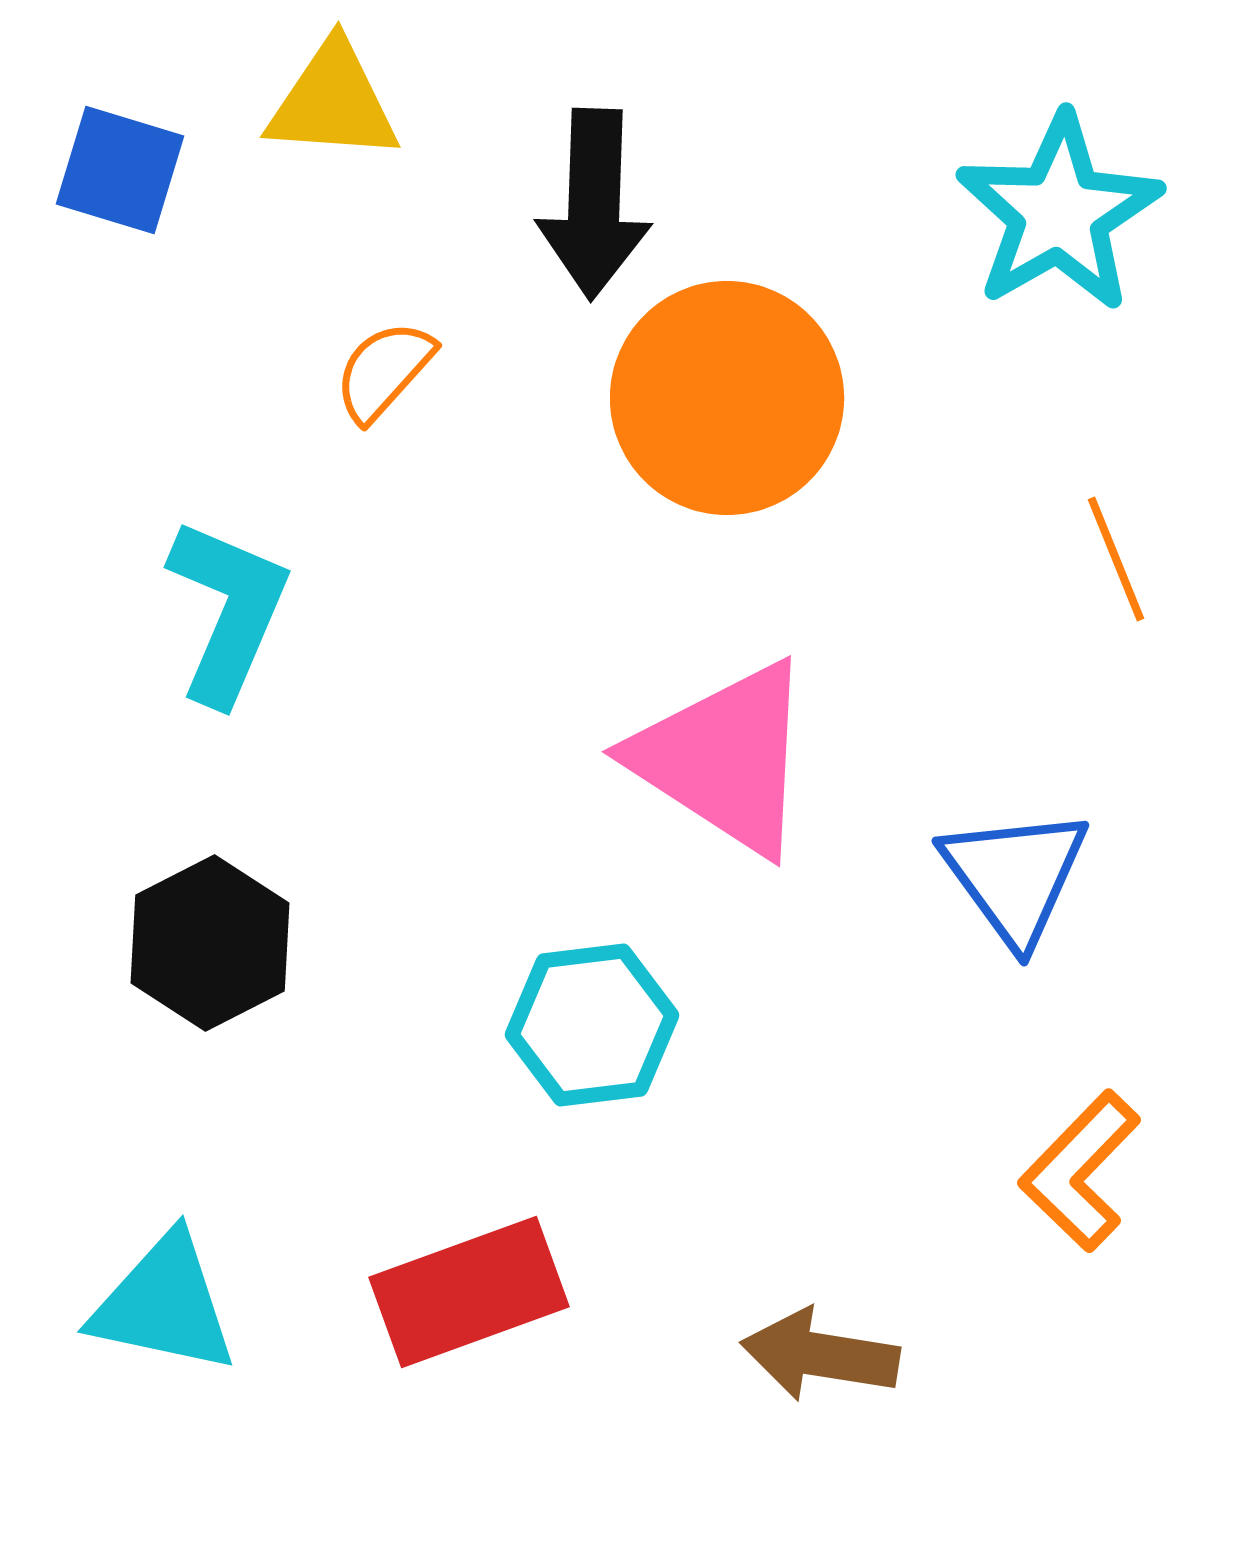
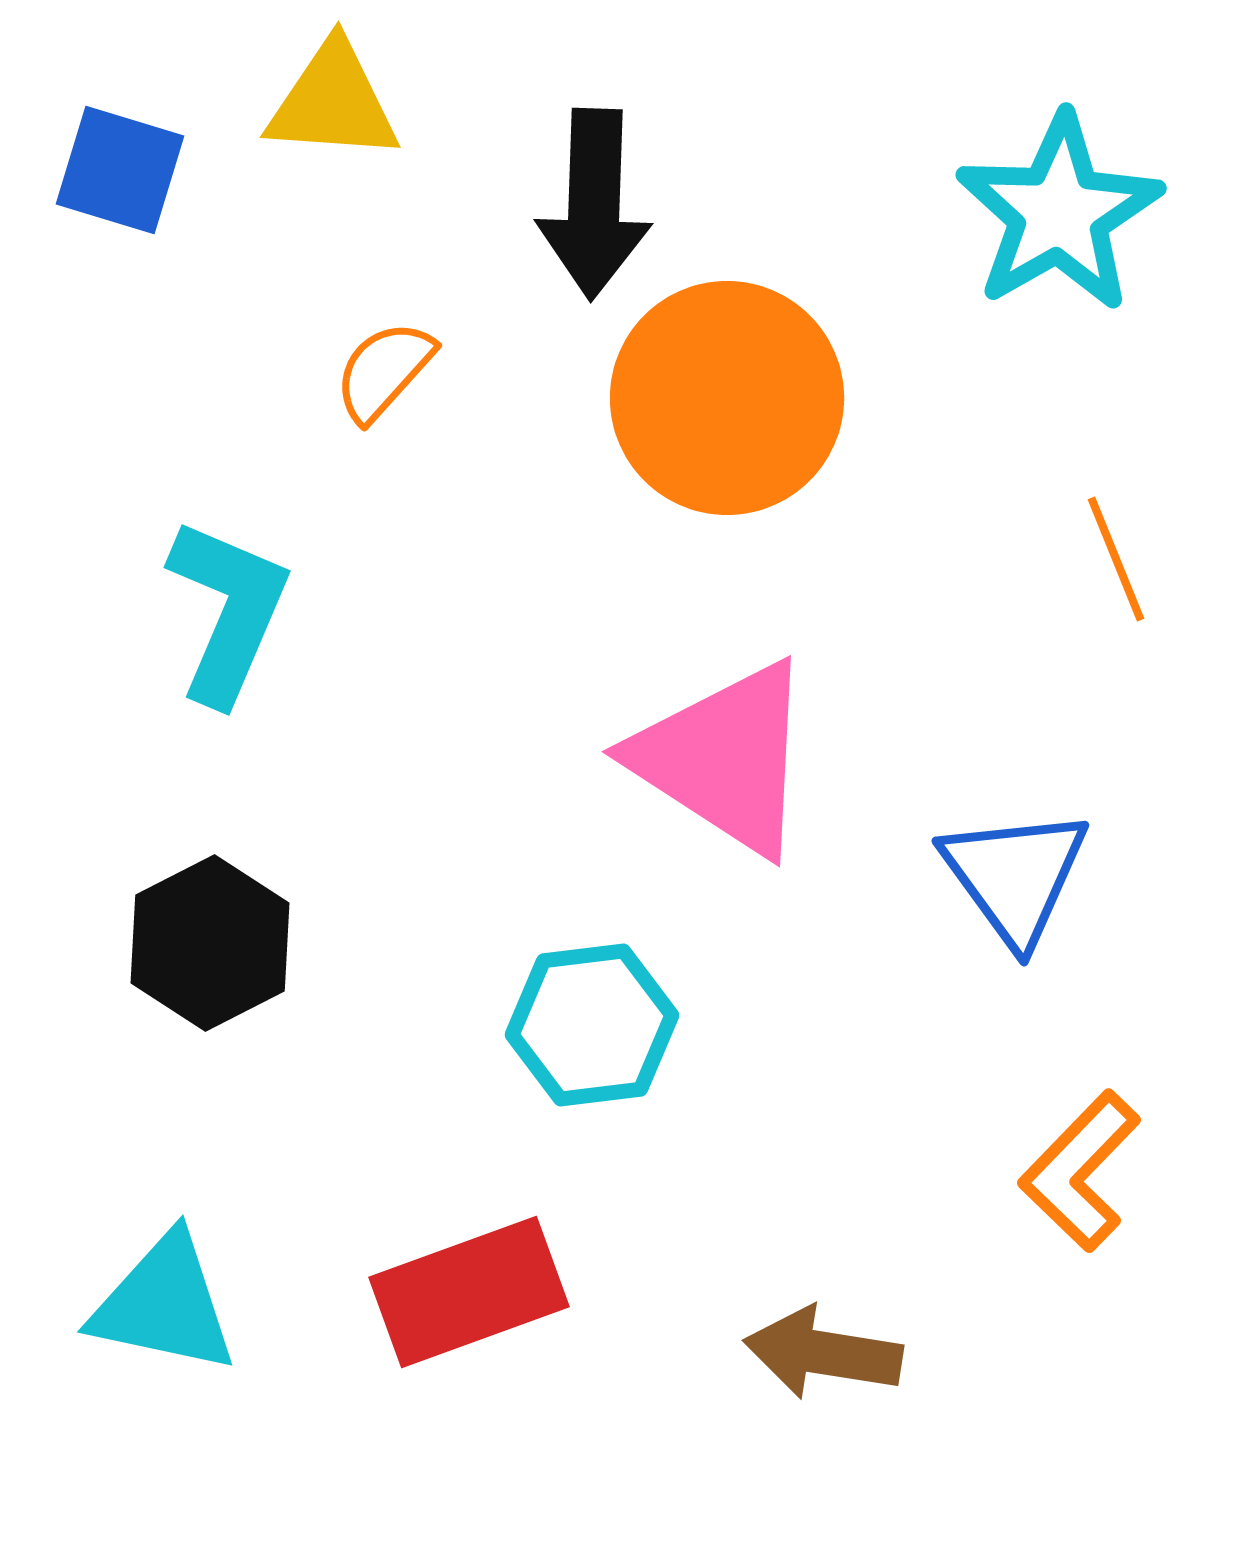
brown arrow: moved 3 px right, 2 px up
